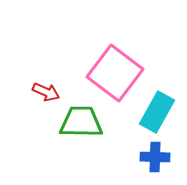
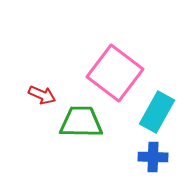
red arrow: moved 4 px left, 3 px down
blue cross: moved 2 px left
